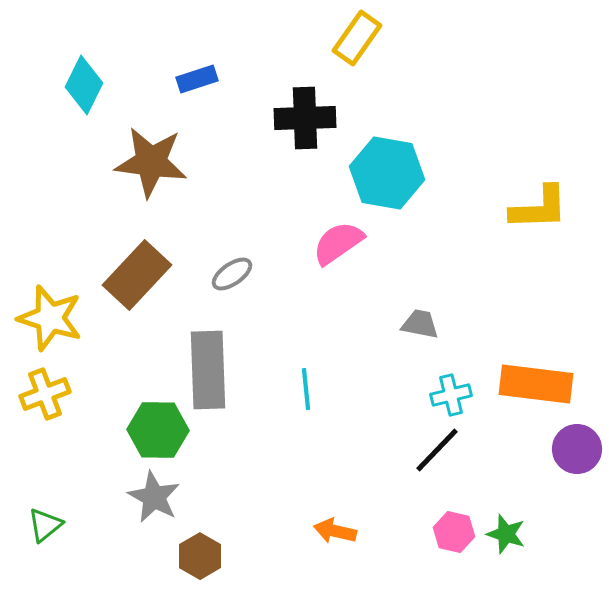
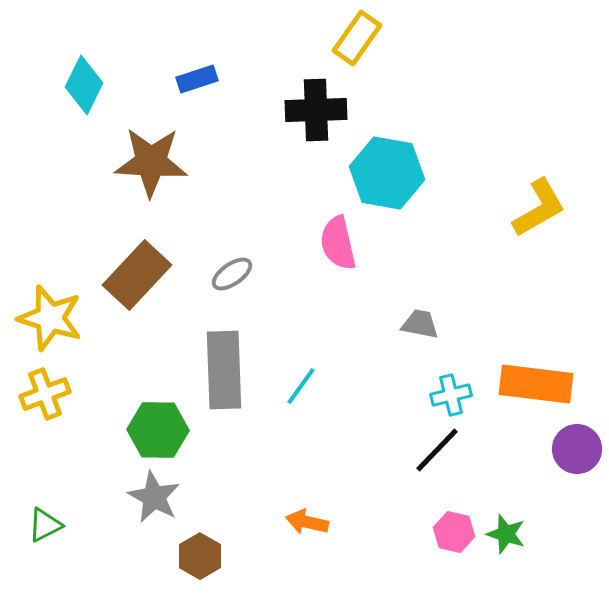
black cross: moved 11 px right, 8 px up
brown star: rotated 4 degrees counterclockwise
yellow L-shape: rotated 28 degrees counterclockwise
pink semicircle: rotated 68 degrees counterclockwise
gray rectangle: moved 16 px right
cyan line: moved 5 px left, 3 px up; rotated 42 degrees clockwise
green triangle: rotated 12 degrees clockwise
orange arrow: moved 28 px left, 9 px up
